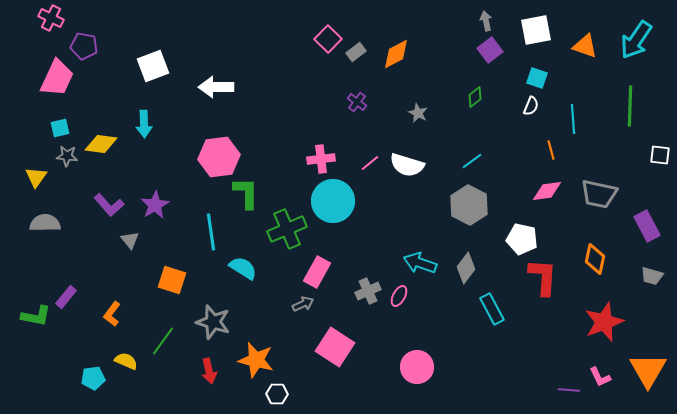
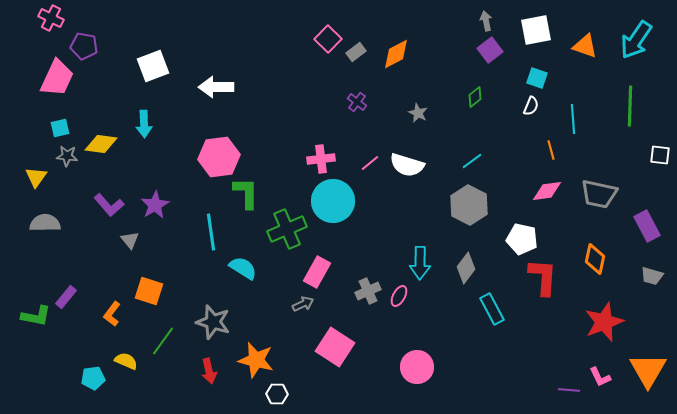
cyan arrow at (420, 263): rotated 108 degrees counterclockwise
orange square at (172, 280): moved 23 px left, 11 px down
